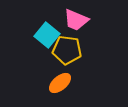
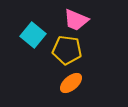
cyan square: moved 14 px left
orange ellipse: moved 11 px right
